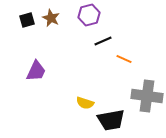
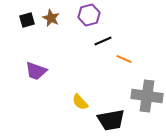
purple trapezoid: rotated 85 degrees clockwise
yellow semicircle: moved 5 px left, 1 px up; rotated 30 degrees clockwise
